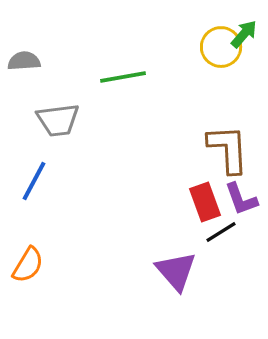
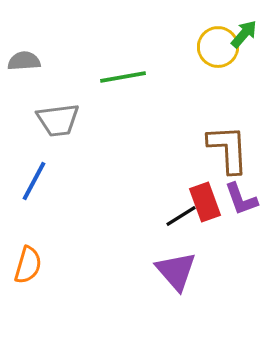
yellow circle: moved 3 px left
black line: moved 40 px left, 16 px up
orange semicircle: rotated 15 degrees counterclockwise
